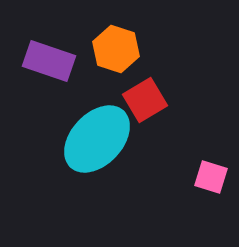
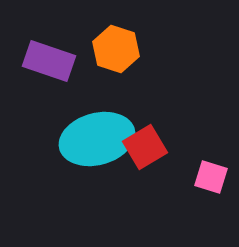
red square: moved 47 px down
cyan ellipse: rotated 32 degrees clockwise
